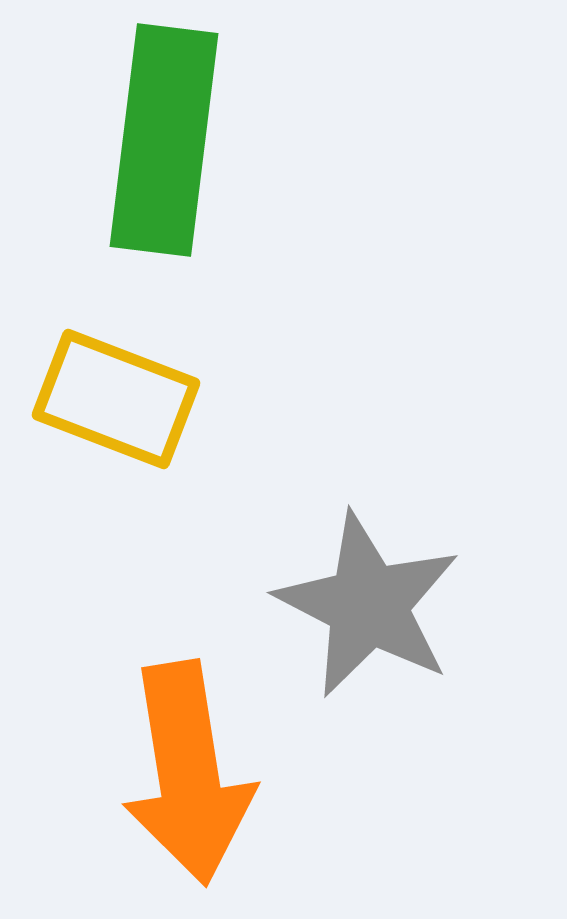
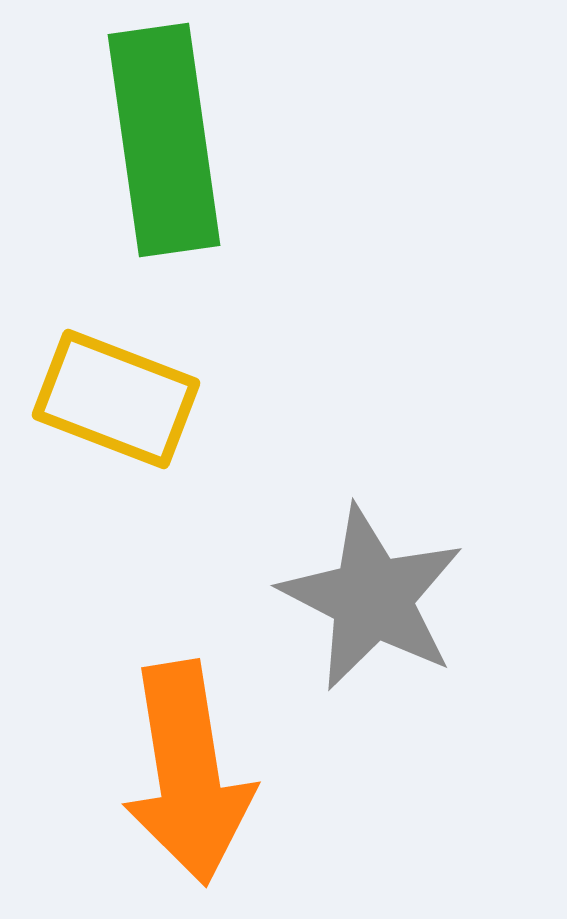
green rectangle: rotated 15 degrees counterclockwise
gray star: moved 4 px right, 7 px up
